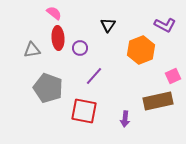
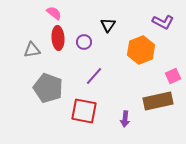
purple L-shape: moved 2 px left, 3 px up
purple circle: moved 4 px right, 6 px up
